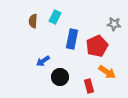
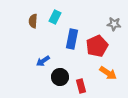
orange arrow: moved 1 px right, 1 px down
red rectangle: moved 8 px left
